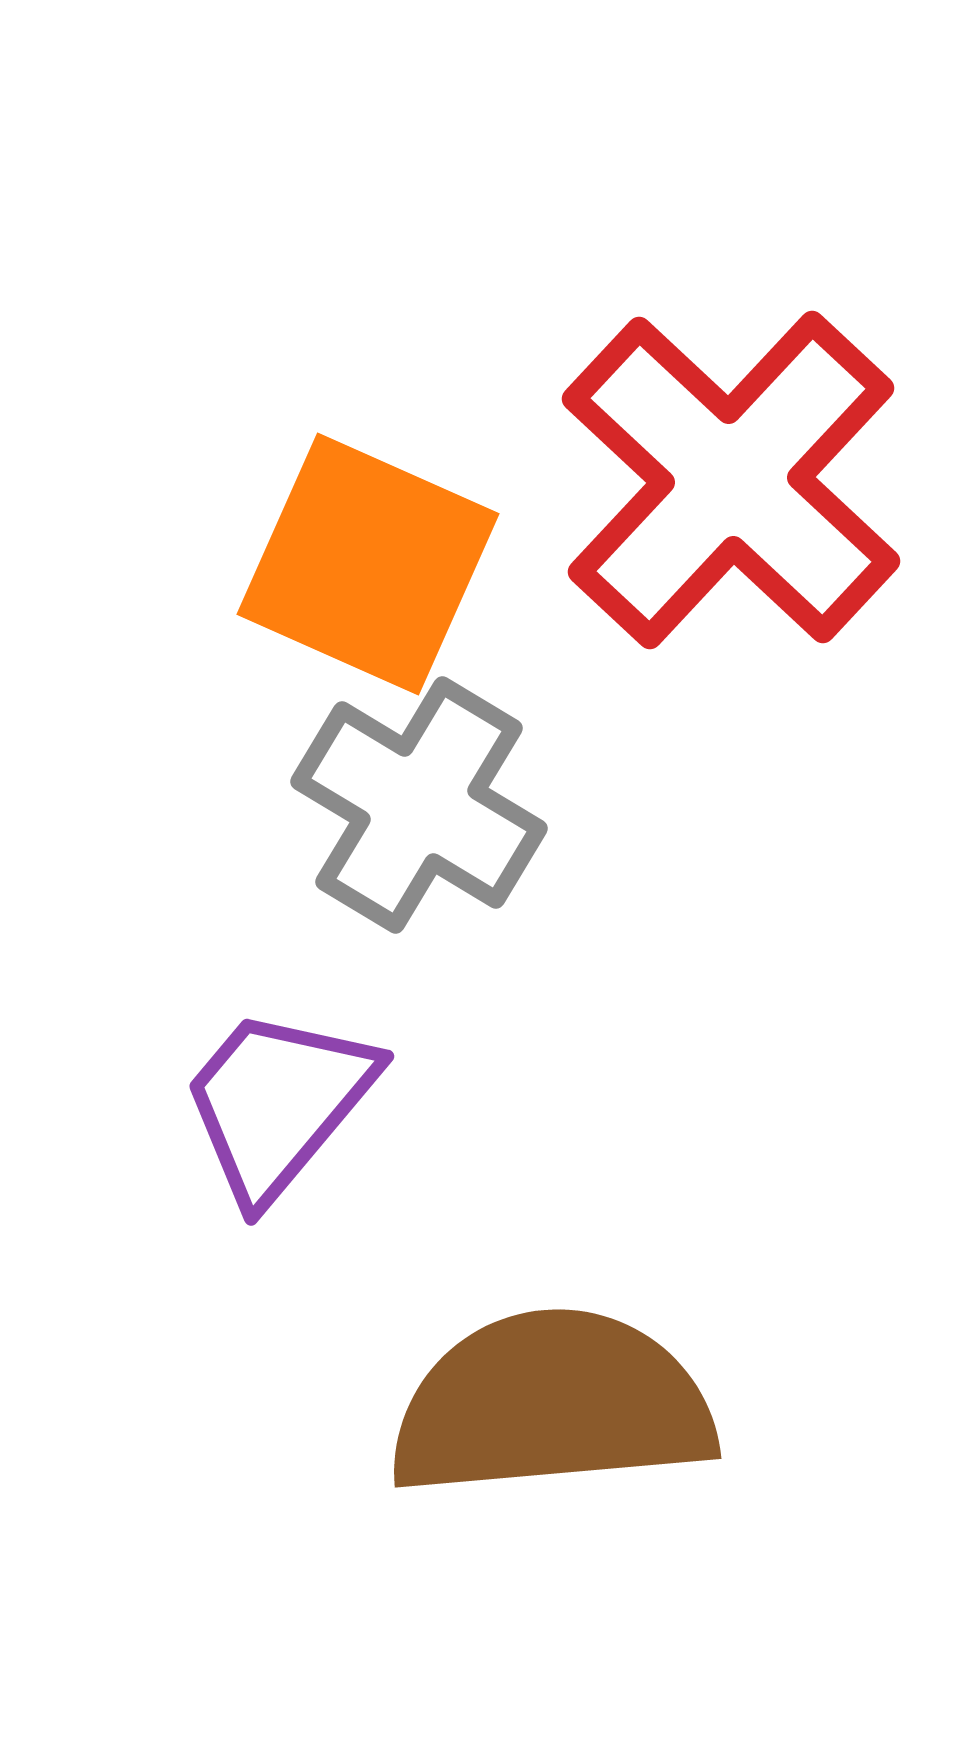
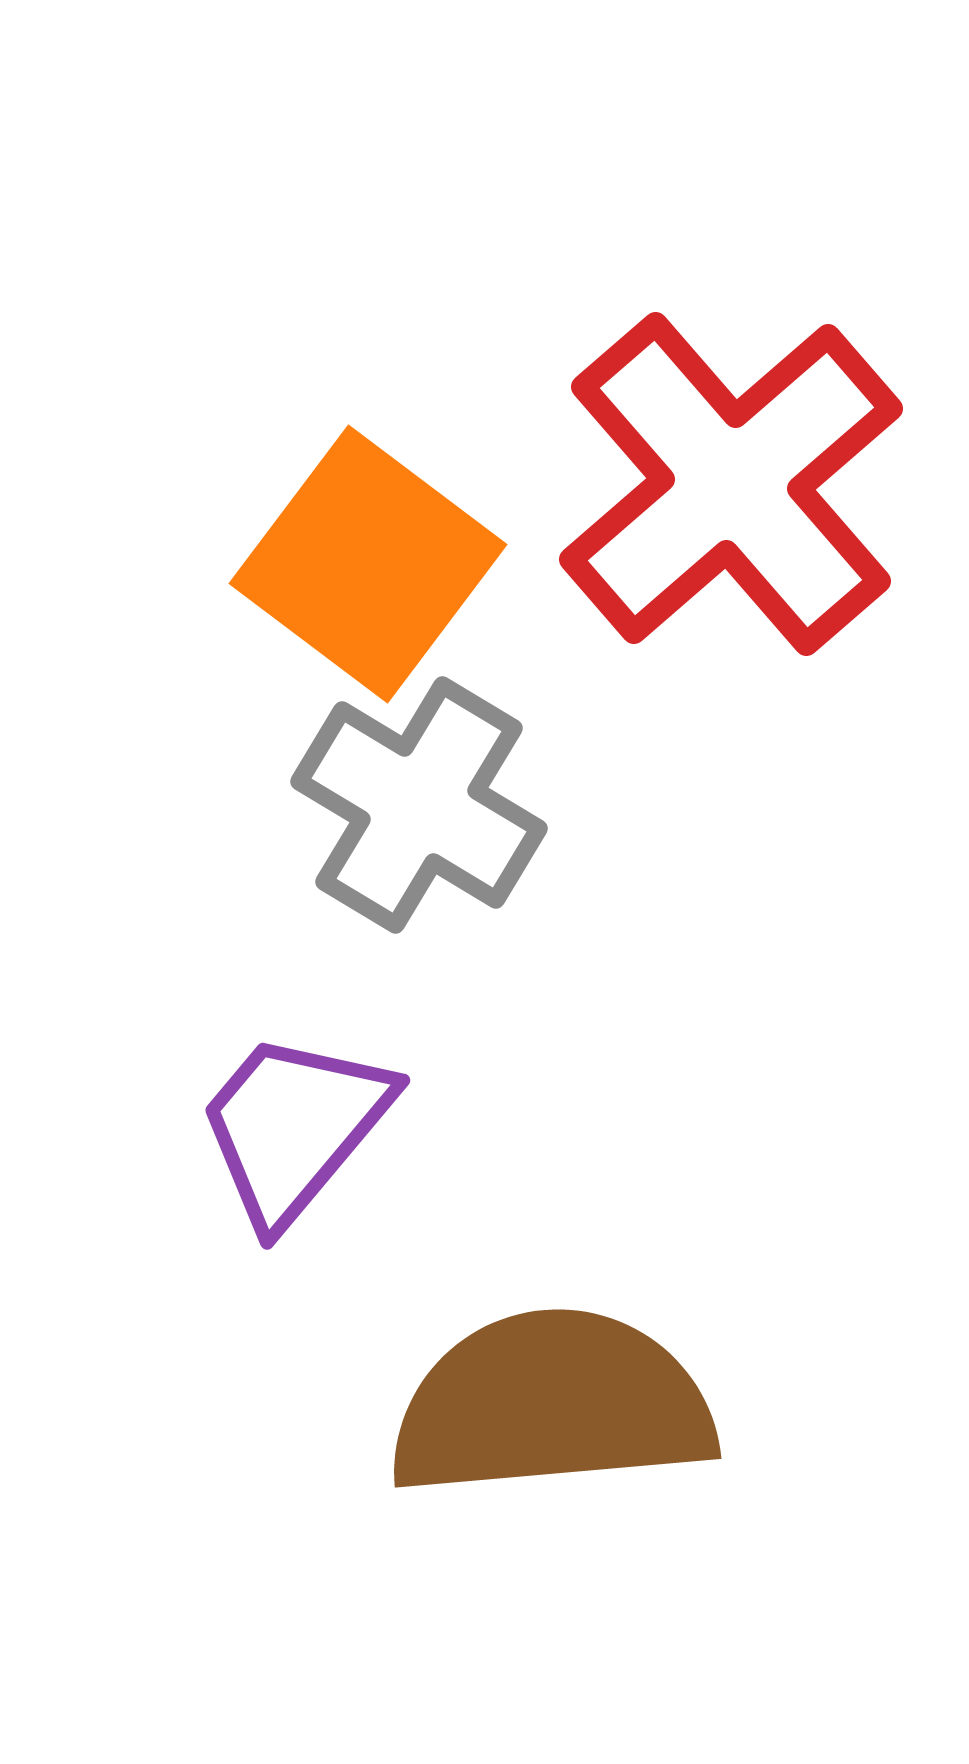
red cross: moved 4 px down; rotated 6 degrees clockwise
orange square: rotated 13 degrees clockwise
purple trapezoid: moved 16 px right, 24 px down
